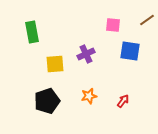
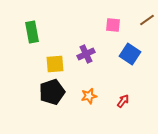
blue square: moved 3 px down; rotated 25 degrees clockwise
black pentagon: moved 5 px right, 9 px up
